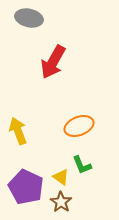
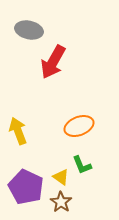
gray ellipse: moved 12 px down
